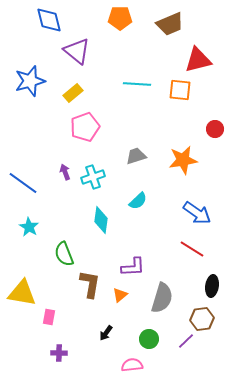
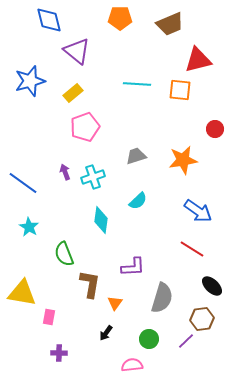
blue arrow: moved 1 px right, 2 px up
black ellipse: rotated 55 degrees counterclockwise
orange triangle: moved 5 px left, 8 px down; rotated 14 degrees counterclockwise
